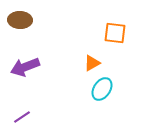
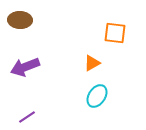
cyan ellipse: moved 5 px left, 7 px down
purple line: moved 5 px right
